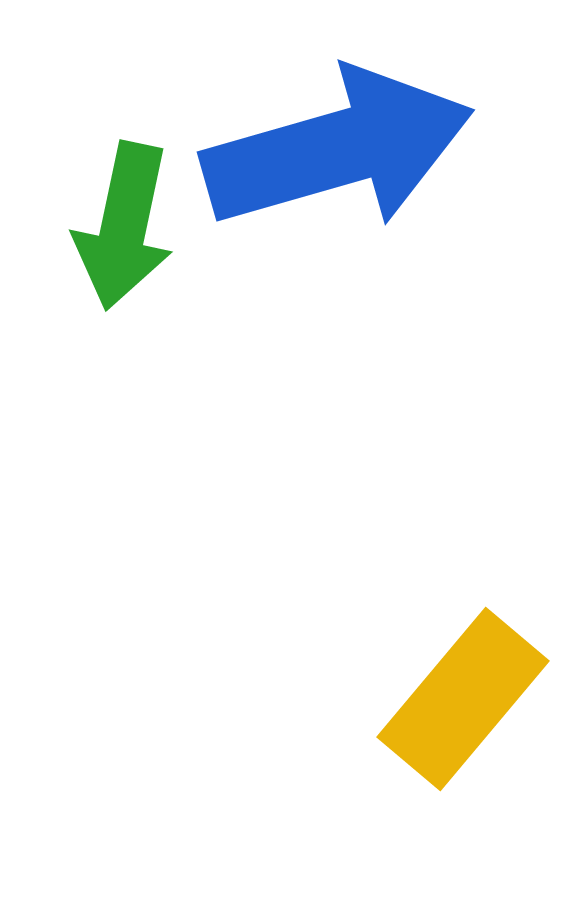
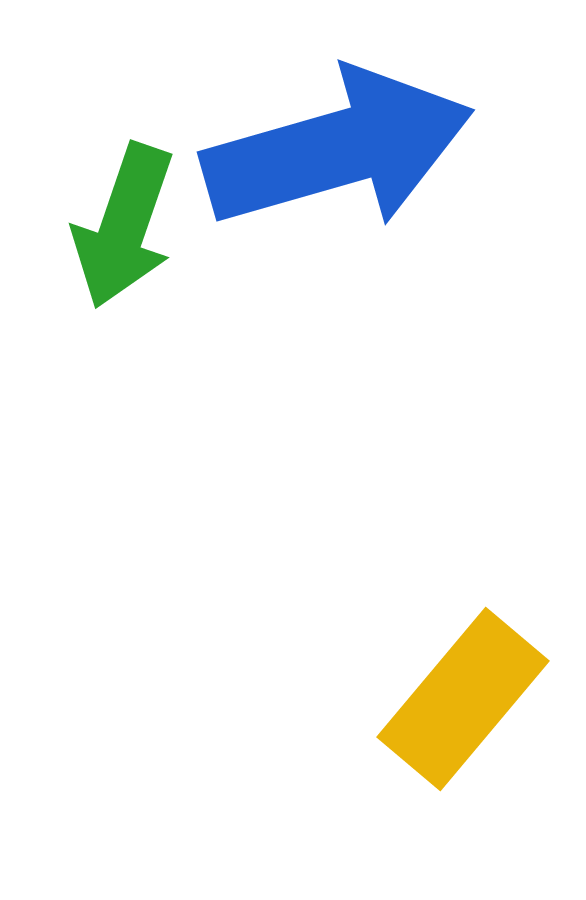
green arrow: rotated 7 degrees clockwise
